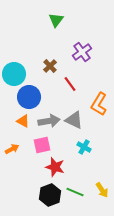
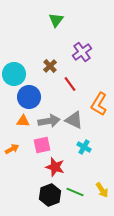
orange triangle: rotated 24 degrees counterclockwise
